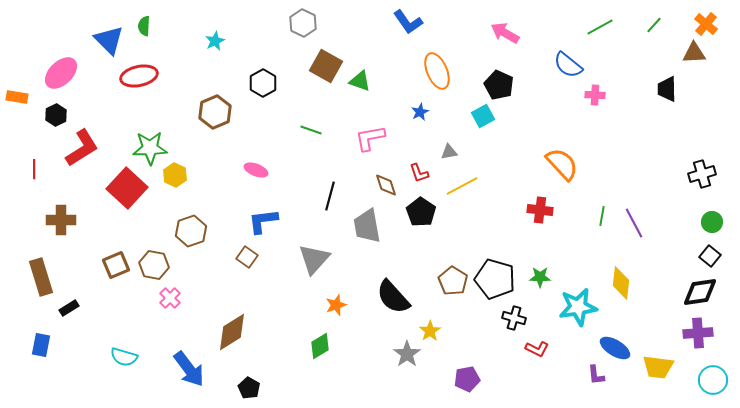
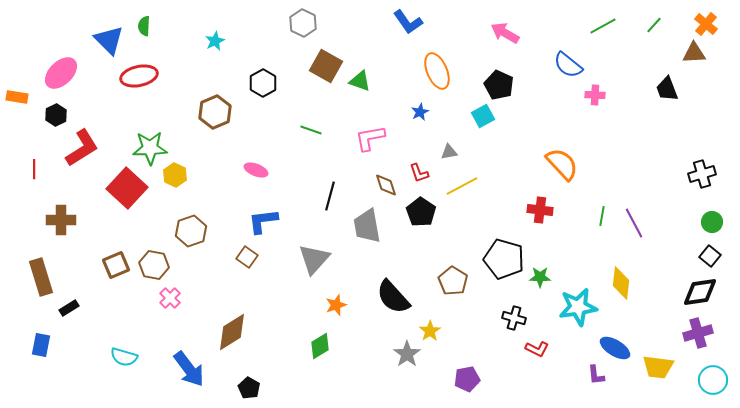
green line at (600, 27): moved 3 px right, 1 px up
black trapezoid at (667, 89): rotated 20 degrees counterclockwise
black pentagon at (495, 279): moved 9 px right, 20 px up
purple cross at (698, 333): rotated 12 degrees counterclockwise
